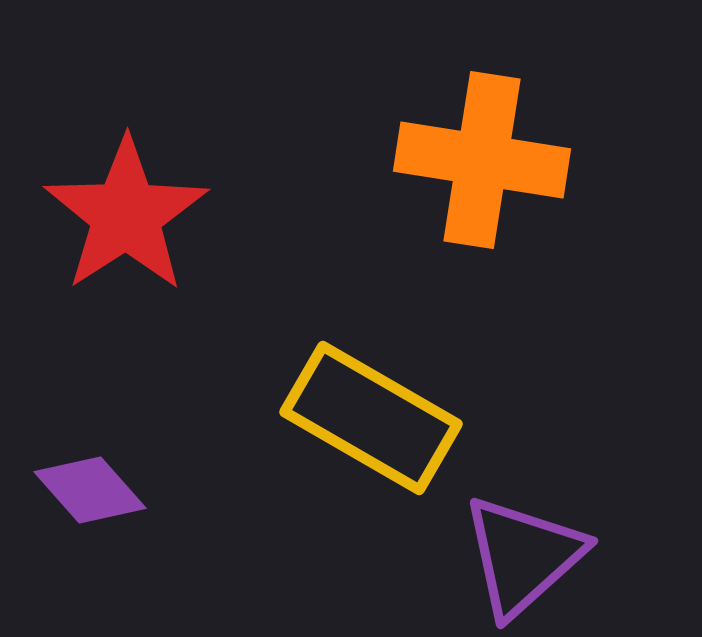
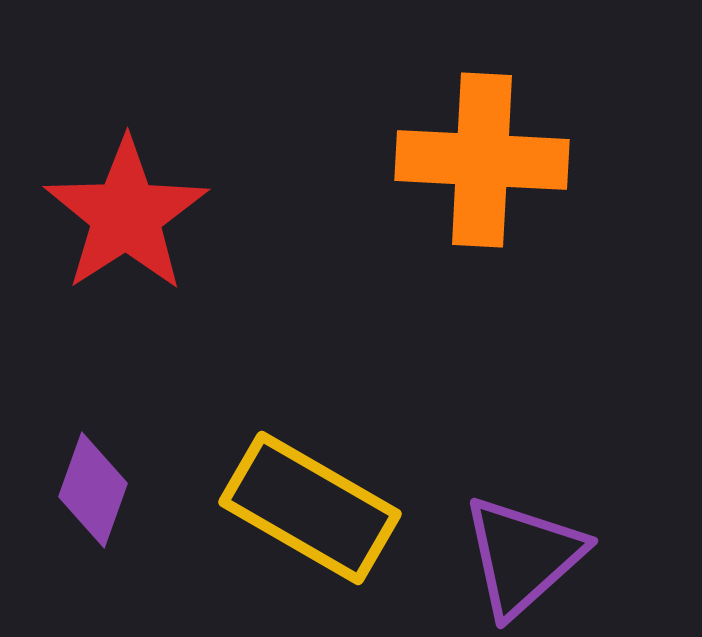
orange cross: rotated 6 degrees counterclockwise
yellow rectangle: moved 61 px left, 90 px down
purple diamond: moved 3 px right; rotated 61 degrees clockwise
